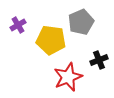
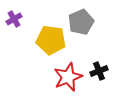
purple cross: moved 4 px left, 6 px up
black cross: moved 11 px down
